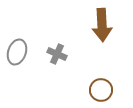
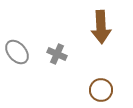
brown arrow: moved 1 px left, 2 px down
gray ellipse: rotated 60 degrees counterclockwise
